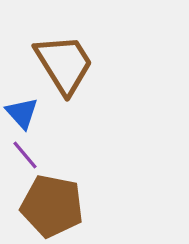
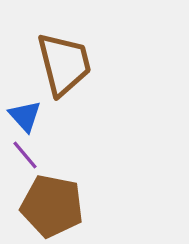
brown trapezoid: rotated 18 degrees clockwise
blue triangle: moved 3 px right, 3 px down
